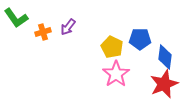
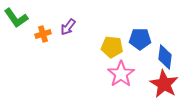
orange cross: moved 2 px down
yellow pentagon: rotated 20 degrees counterclockwise
pink star: moved 5 px right
red star: rotated 20 degrees counterclockwise
